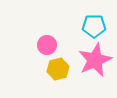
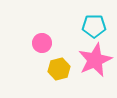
pink circle: moved 5 px left, 2 px up
yellow hexagon: moved 1 px right
